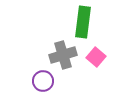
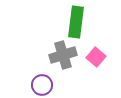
green rectangle: moved 7 px left
purple circle: moved 1 px left, 4 px down
